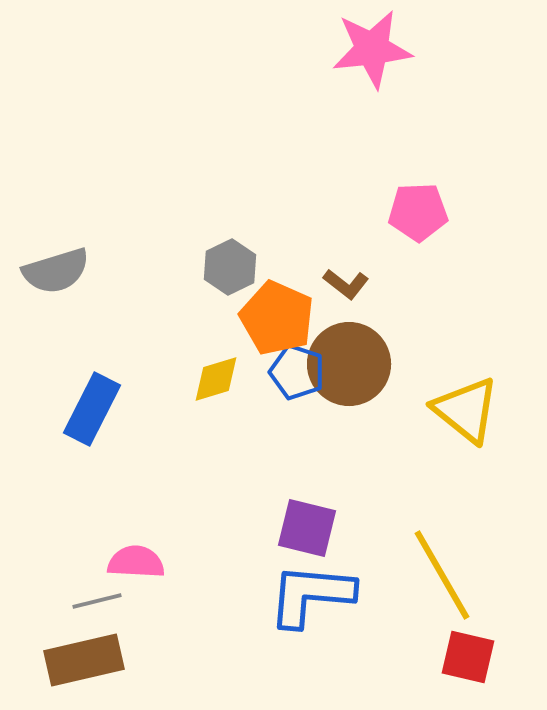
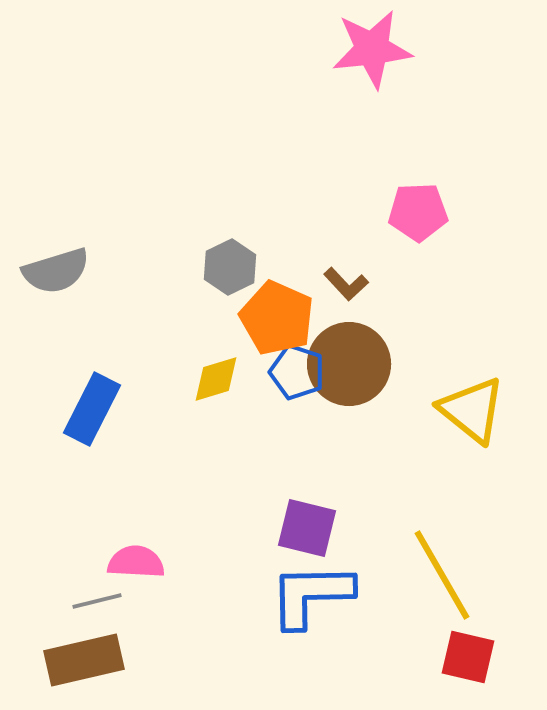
brown L-shape: rotated 9 degrees clockwise
yellow triangle: moved 6 px right
blue L-shape: rotated 6 degrees counterclockwise
